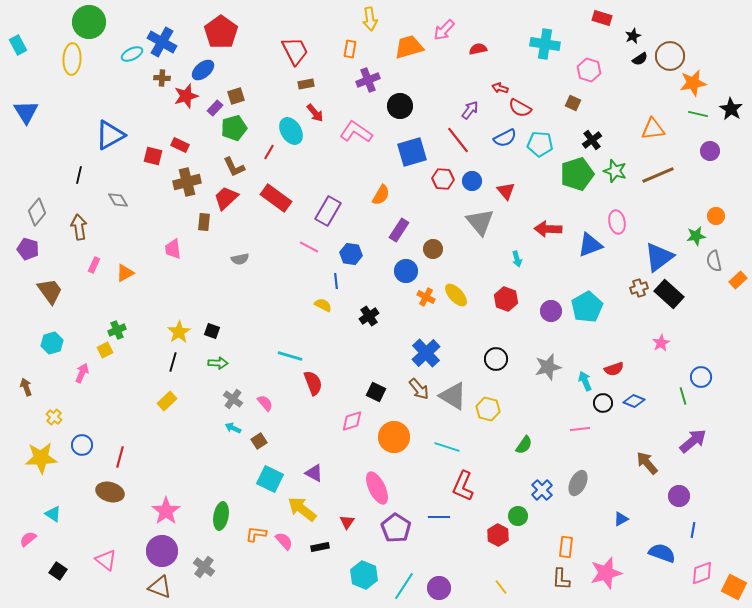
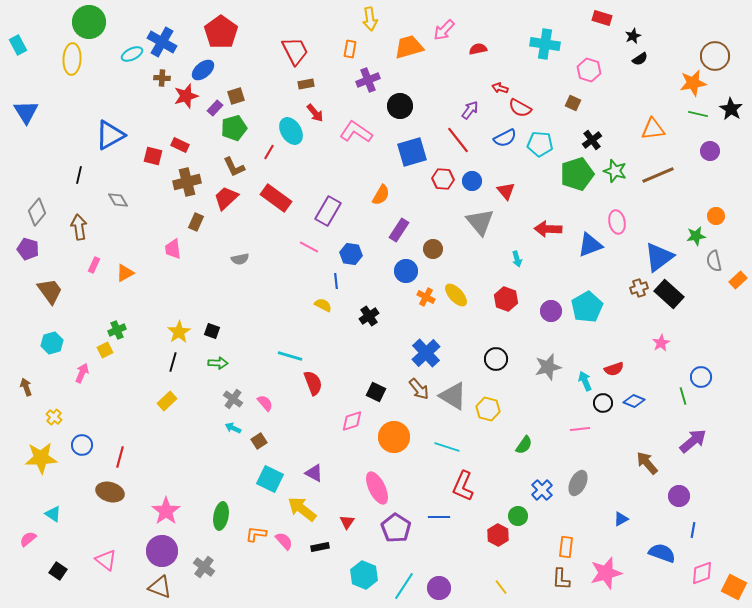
brown circle at (670, 56): moved 45 px right
brown rectangle at (204, 222): moved 8 px left; rotated 18 degrees clockwise
